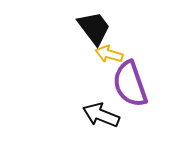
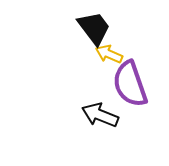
yellow arrow: rotated 8 degrees clockwise
black arrow: moved 1 px left
